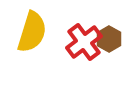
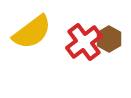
yellow semicircle: rotated 36 degrees clockwise
